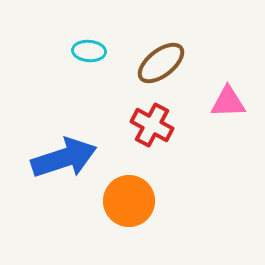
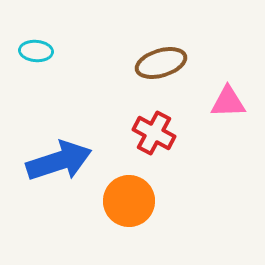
cyan ellipse: moved 53 px left
brown ellipse: rotated 21 degrees clockwise
red cross: moved 2 px right, 8 px down
blue arrow: moved 5 px left, 3 px down
